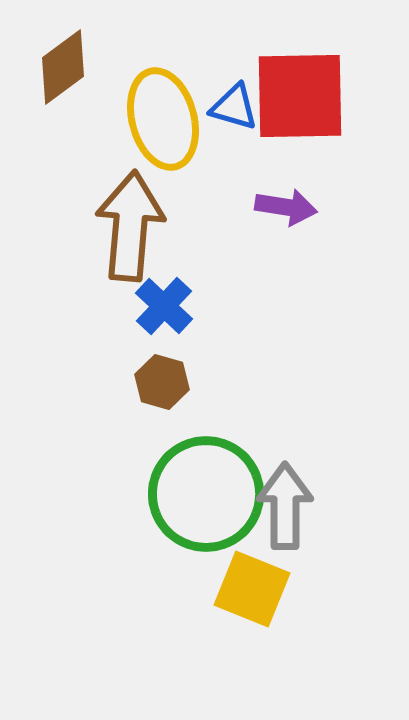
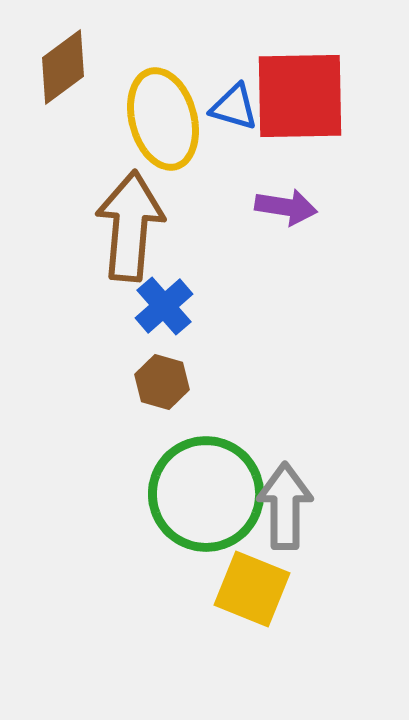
blue cross: rotated 6 degrees clockwise
